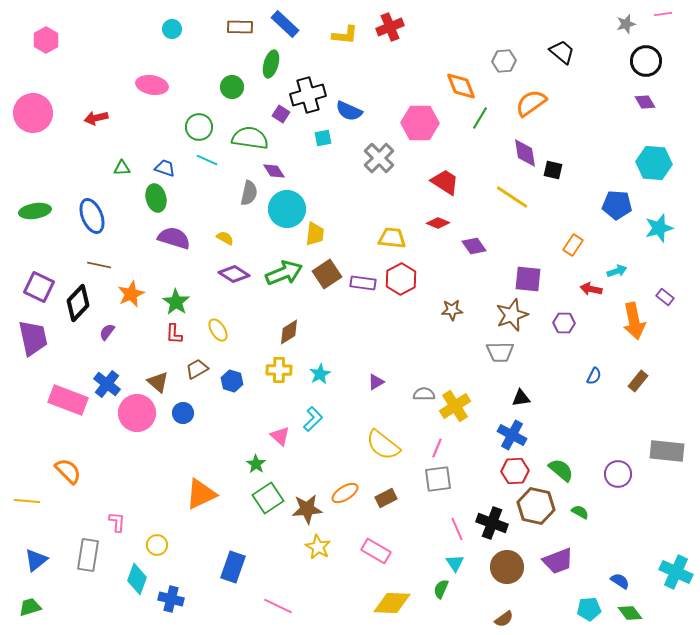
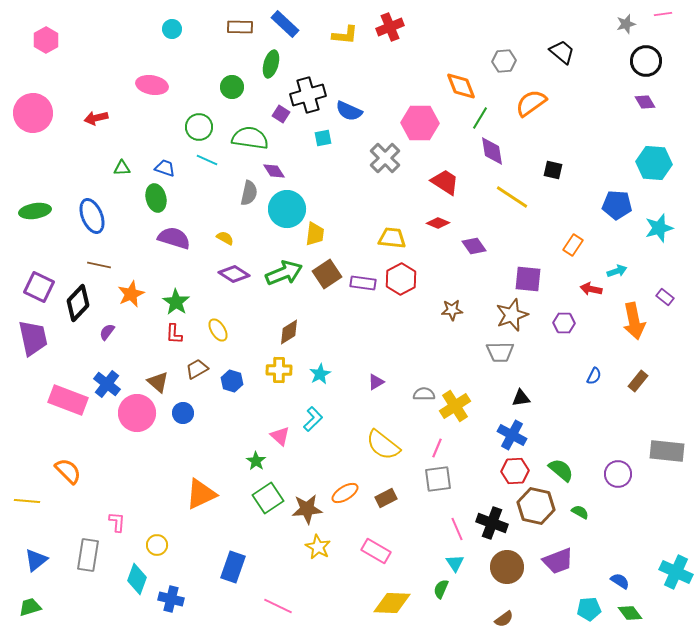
purple diamond at (525, 153): moved 33 px left, 2 px up
gray cross at (379, 158): moved 6 px right
green star at (256, 464): moved 3 px up
